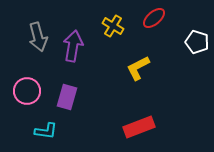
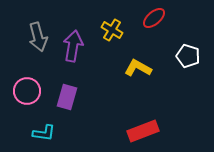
yellow cross: moved 1 px left, 4 px down
white pentagon: moved 9 px left, 14 px down
yellow L-shape: rotated 56 degrees clockwise
red rectangle: moved 4 px right, 4 px down
cyan L-shape: moved 2 px left, 2 px down
